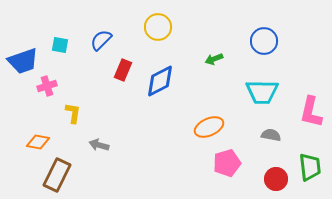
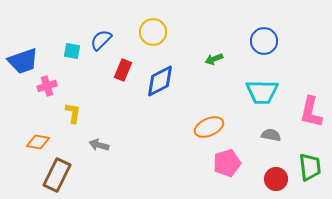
yellow circle: moved 5 px left, 5 px down
cyan square: moved 12 px right, 6 px down
